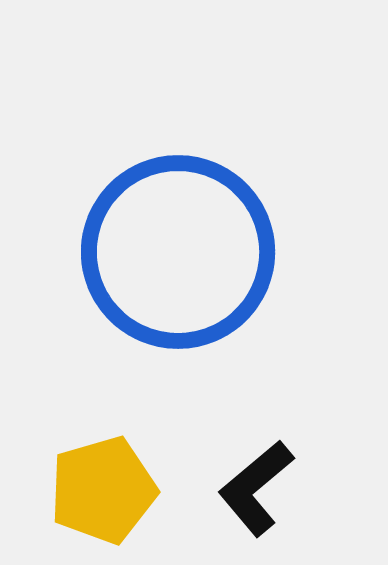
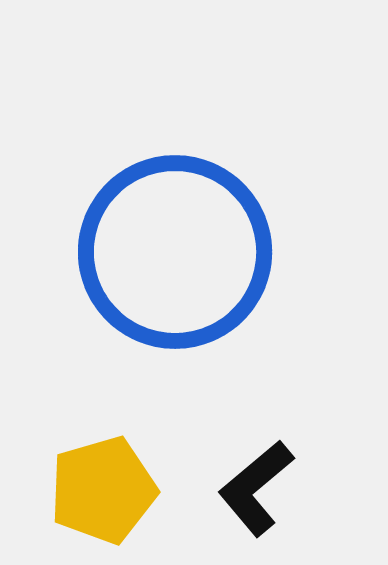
blue circle: moved 3 px left
